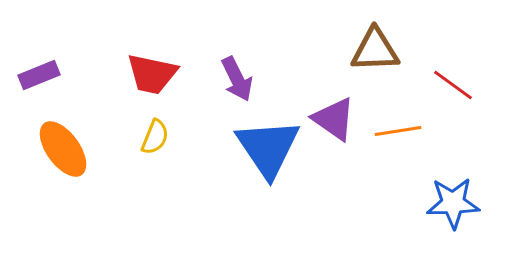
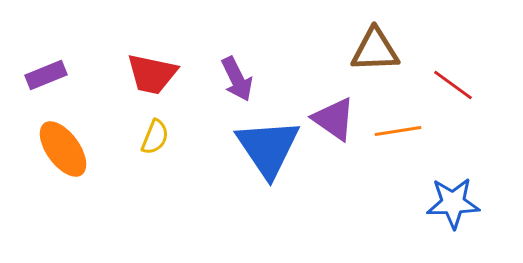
purple rectangle: moved 7 px right
